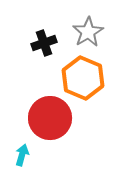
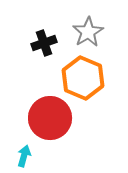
cyan arrow: moved 2 px right, 1 px down
